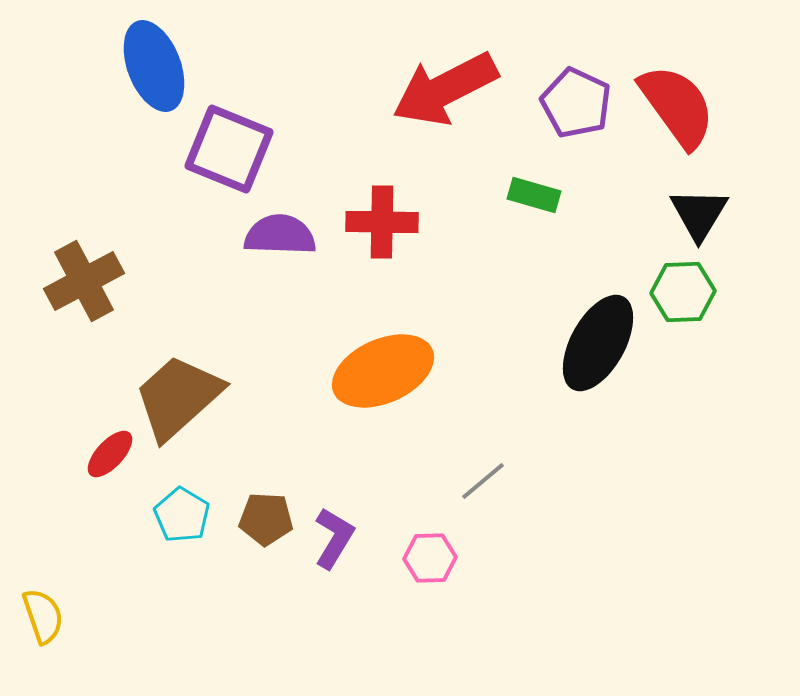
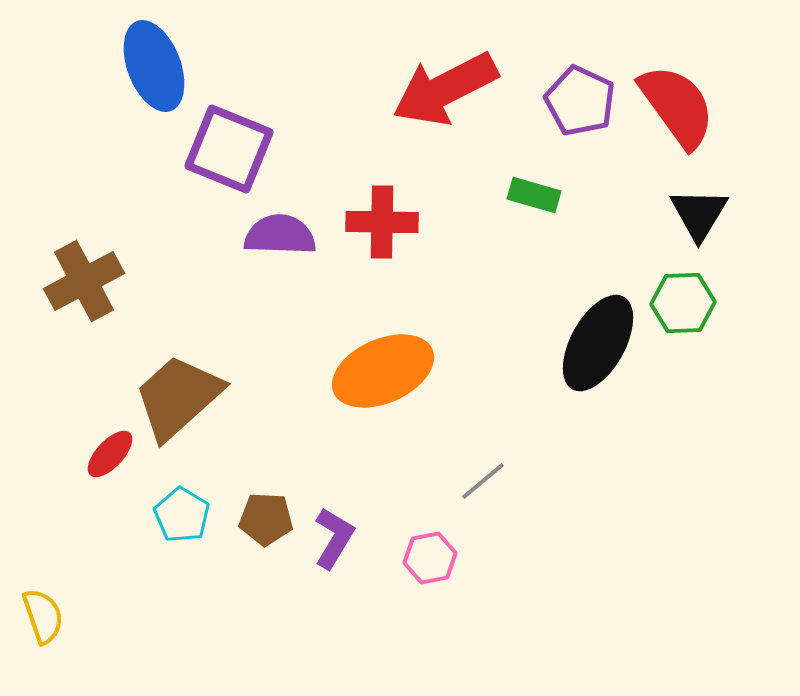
purple pentagon: moved 4 px right, 2 px up
green hexagon: moved 11 px down
pink hexagon: rotated 9 degrees counterclockwise
